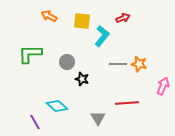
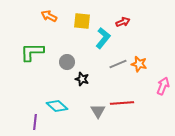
red arrow: moved 4 px down
cyan L-shape: moved 1 px right, 2 px down
green L-shape: moved 2 px right, 2 px up
gray line: rotated 24 degrees counterclockwise
red line: moved 5 px left
gray triangle: moved 7 px up
purple line: rotated 35 degrees clockwise
